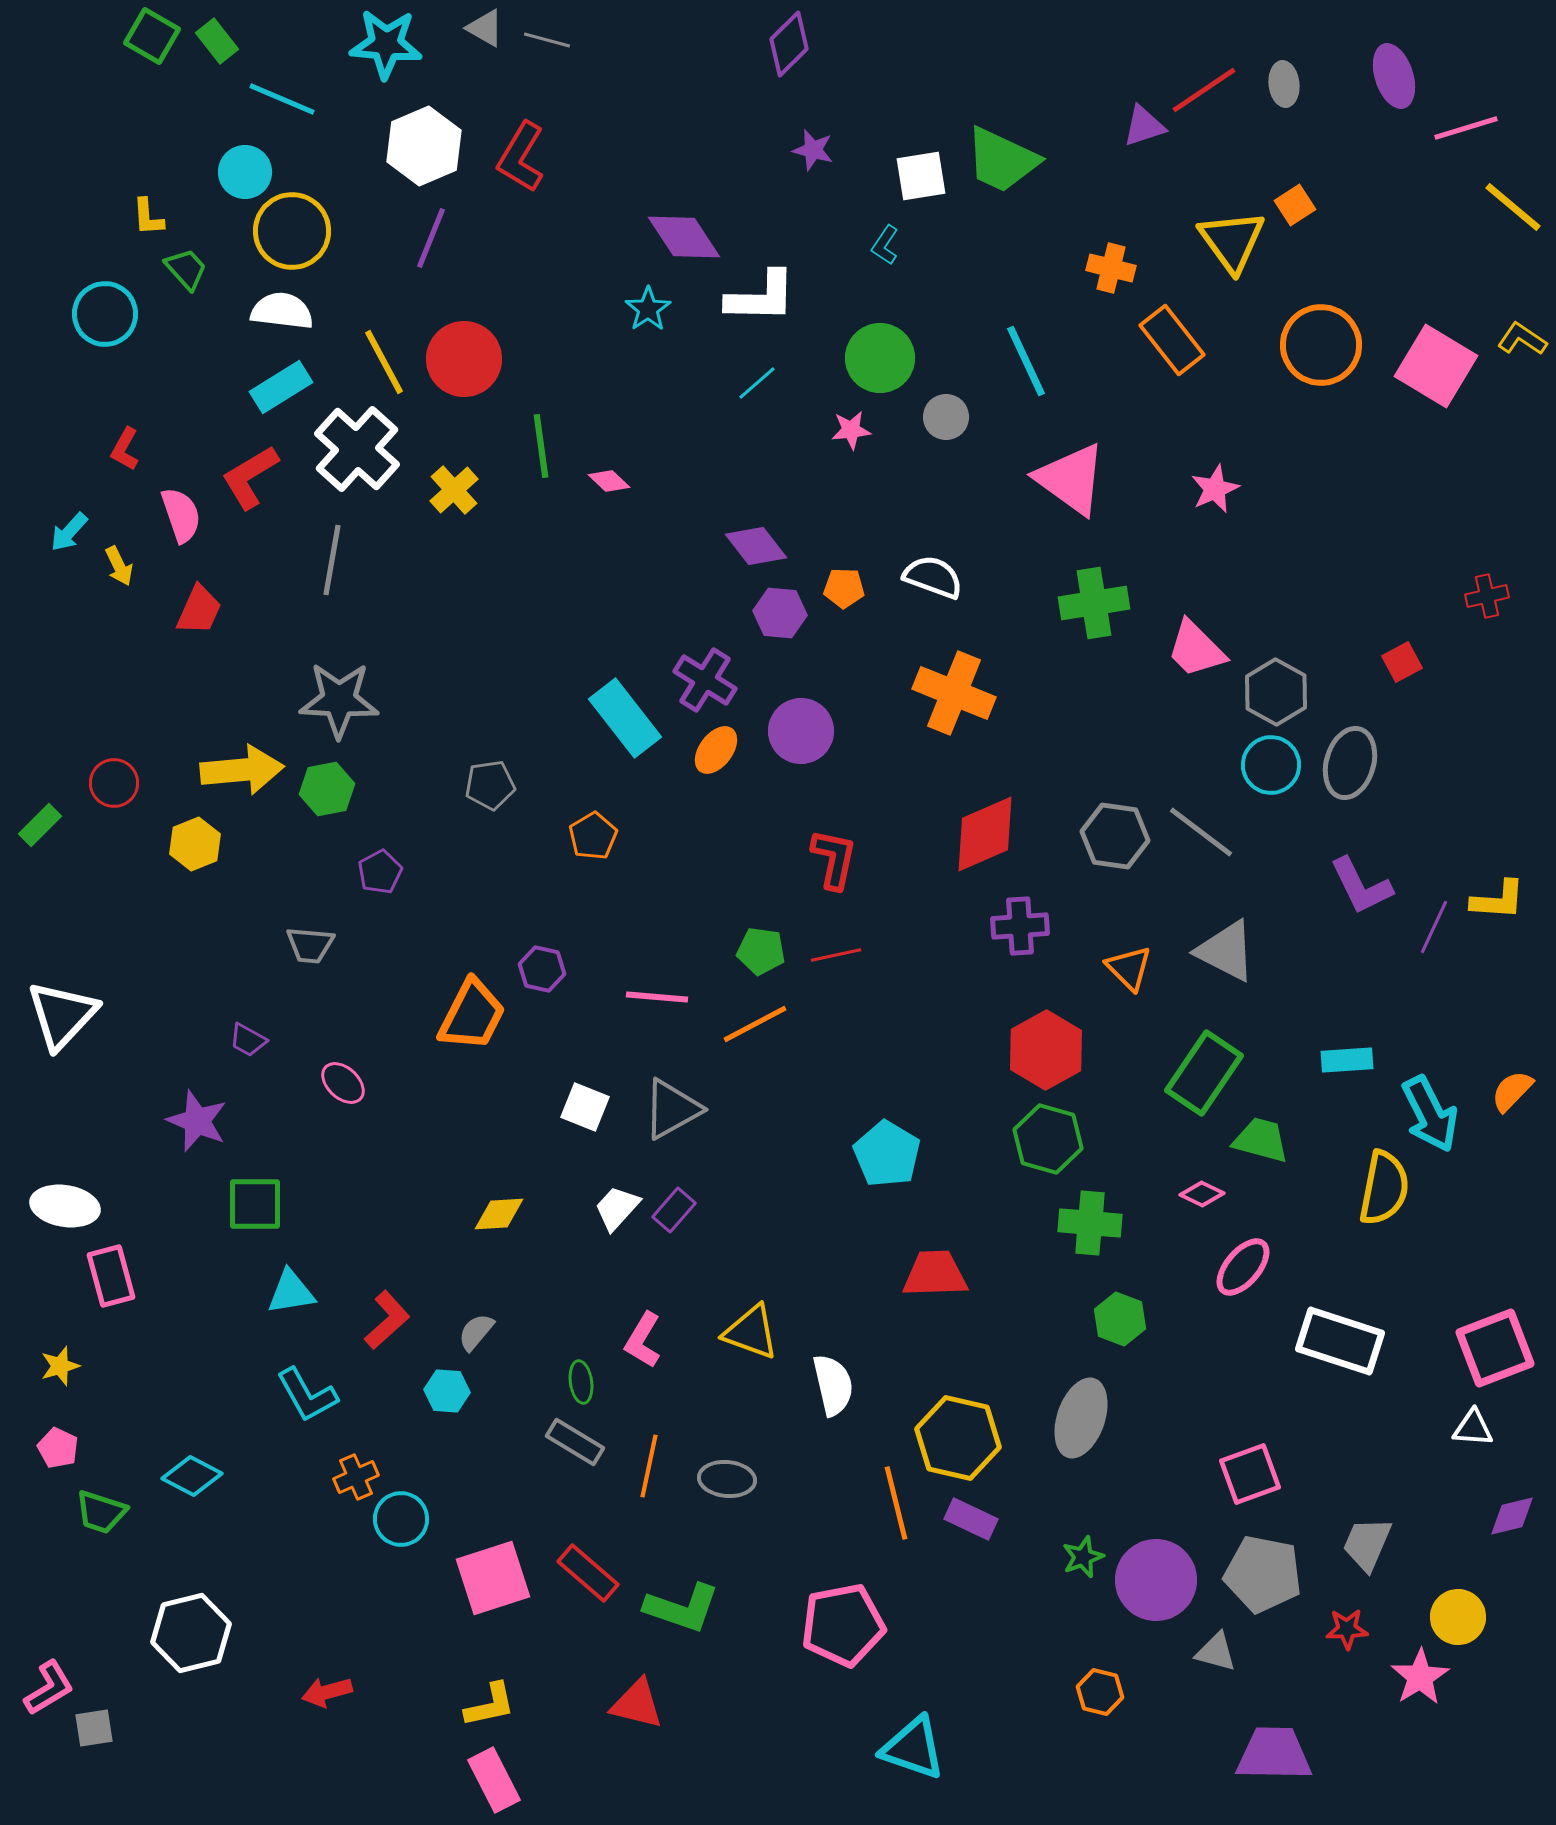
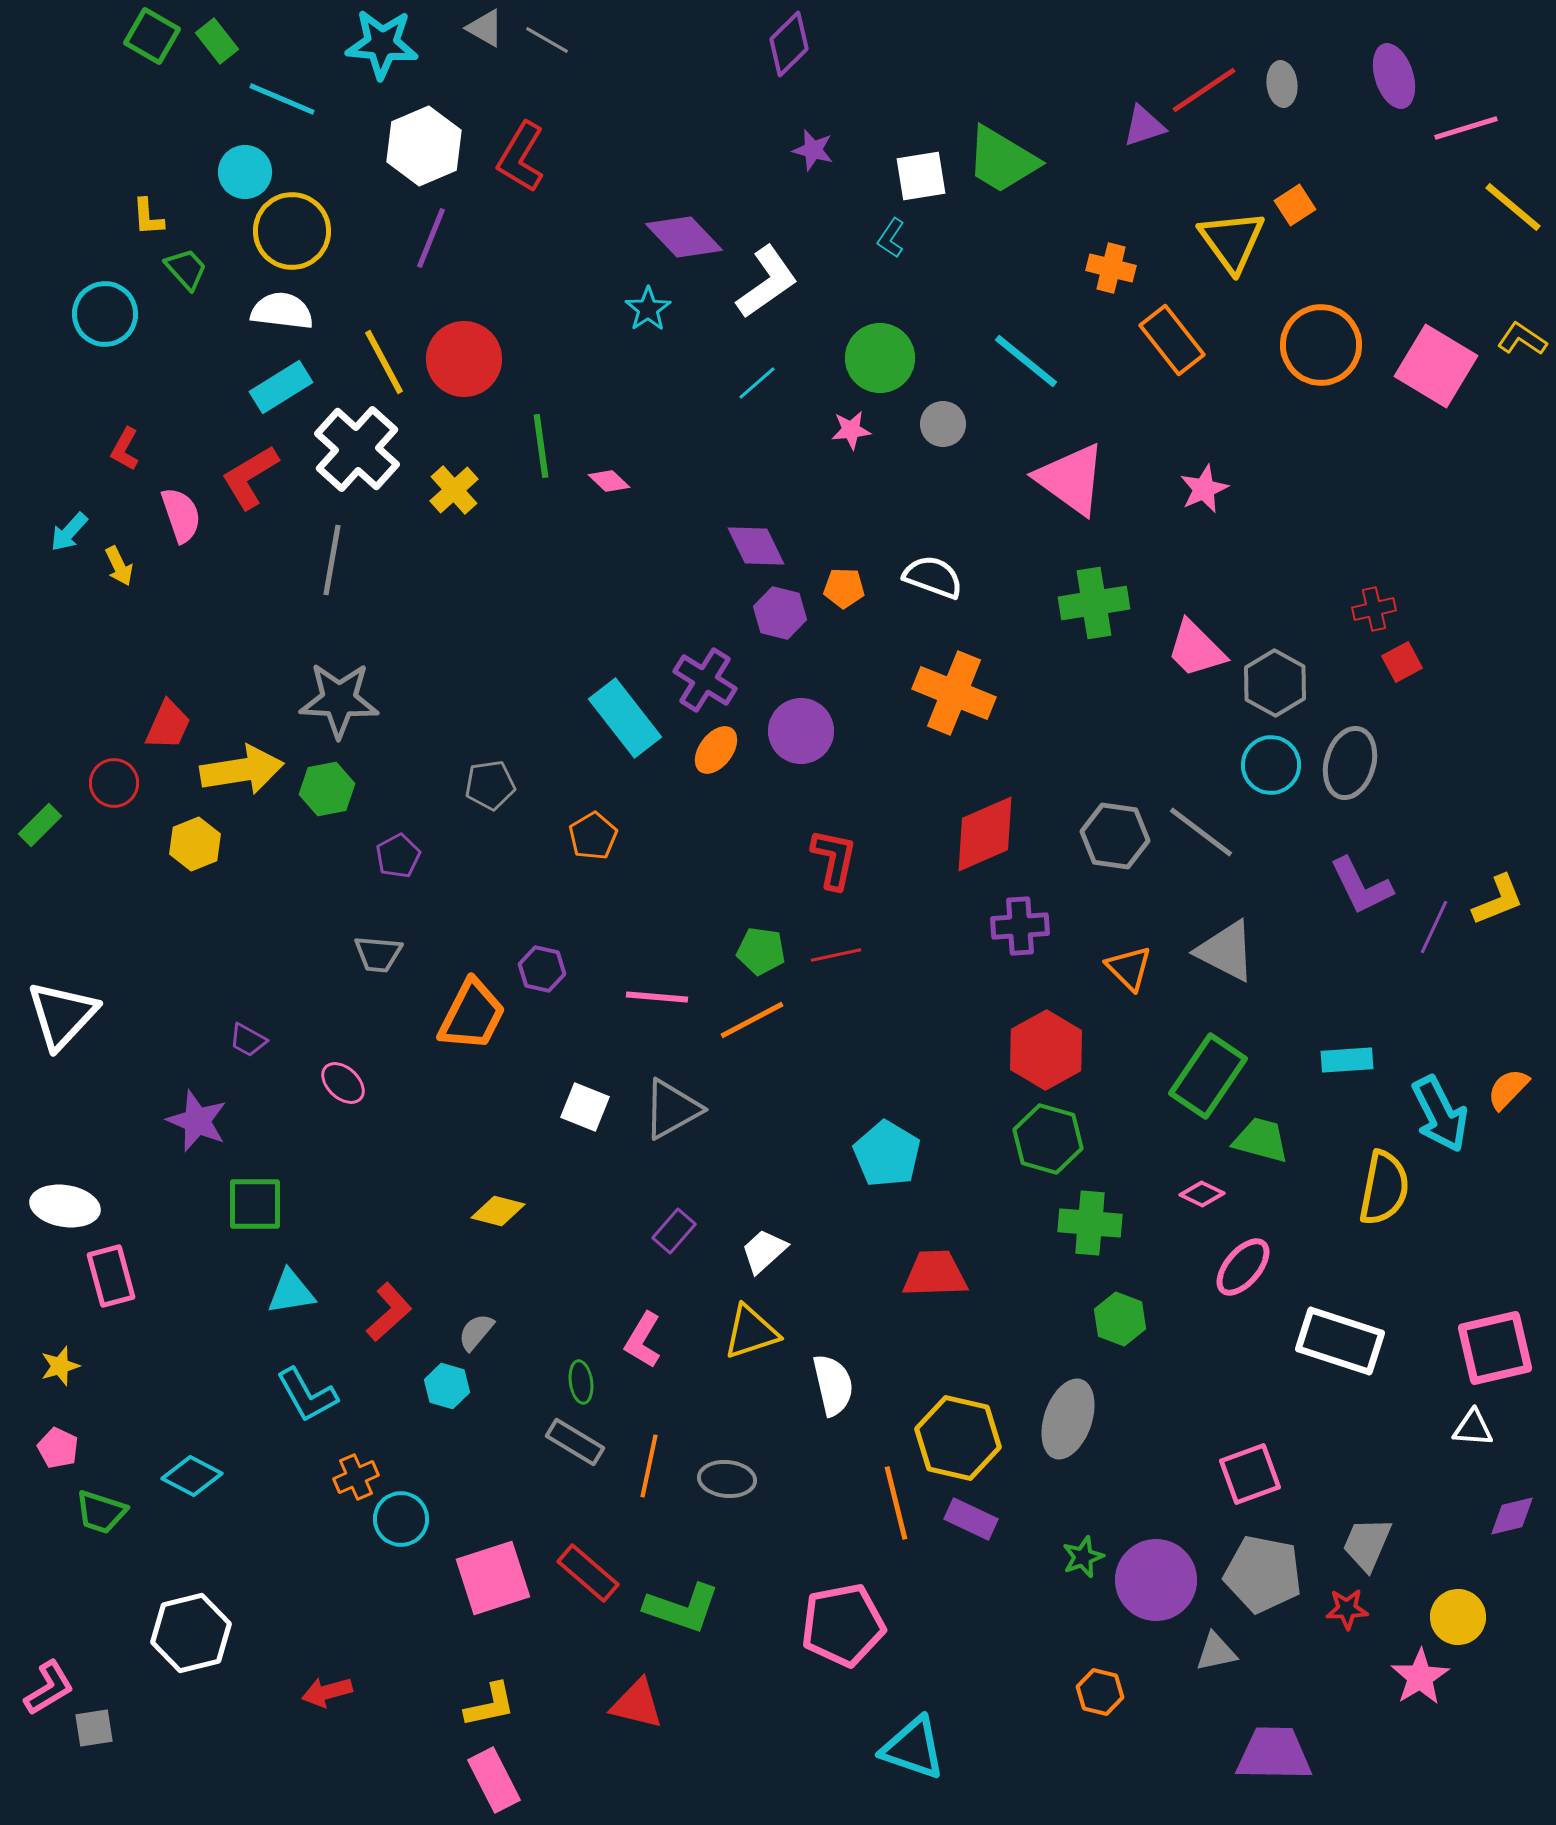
gray line at (547, 40): rotated 15 degrees clockwise
cyan star at (386, 44): moved 4 px left
gray ellipse at (1284, 84): moved 2 px left
green trapezoid at (1002, 160): rotated 6 degrees clockwise
purple diamond at (684, 237): rotated 10 degrees counterclockwise
cyan L-shape at (885, 245): moved 6 px right, 7 px up
white L-shape at (761, 297): moved 6 px right, 15 px up; rotated 36 degrees counterclockwise
cyan line at (1026, 361): rotated 26 degrees counterclockwise
gray circle at (946, 417): moved 3 px left, 7 px down
pink star at (1215, 489): moved 11 px left
purple diamond at (756, 546): rotated 12 degrees clockwise
red cross at (1487, 596): moved 113 px left, 13 px down
red trapezoid at (199, 610): moved 31 px left, 115 px down
purple hexagon at (780, 613): rotated 9 degrees clockwise
gray hexagon at (1276, 692): moved 1 px left, 9 px up
yellow arrow at (242, 770): rotated 4 degrees counterclockwise
purple pentagon at (380, 872): moved 18 px right, 16 px up
yellow L-shape at (1498, 900): rotated 26 degrees counterclockwise
gray trapezoid at (310, 945): moved 68 px right, 9 px down
orange line at (755, 1024): moved 3 px left, 4 px up
green rectangle at (1204, 1073): moved 4 px right, 3 px down
orange semicircle at (1512, 1091): moved 4 px left, 2 px up
cyan arrow at (1430, 1114): moved 10 px right
white trapezoid at (617, 1208): moved 147 px right, 43 px down; rotated 6 degrees clockwise
purple rectangle at (674, 1210): moved 21 px down
yellow diamond at (499, 1214): moved 1 px left, 3 px up; rotated 18 degrees clockwise
red L-shape at (387, 1320): moved 2 px right, 8 px up
yellow triangle at (751, 1332): rotated 38 degrees counterclockwise
pink square at (1495, 1348): rotated 8 degrees clockwise
cyan hexagon at (447, 1391): moved 5 px up; rotated 12 degrees clockwise
gray ellipse at (1081, 1418): moved 13 px left, 1 px down
red star at (1347, 1629): moved 20 px up
gray triangle at (1216, 1652): rotated 27 degrees counterclockwise
